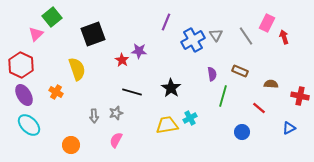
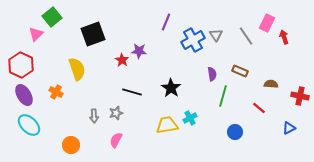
blue circle: moved 7 px left
